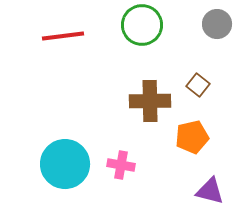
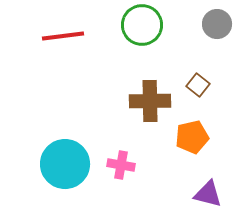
purple triangle: moved 2 px left, 3 px down
